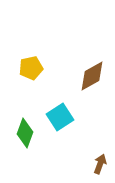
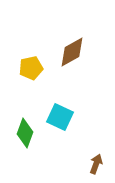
brown diamond: moved 20 px left, 24 px up
cyan square: rotated 32 degrees counterclockwise
brown arrow: moved 4 px left
